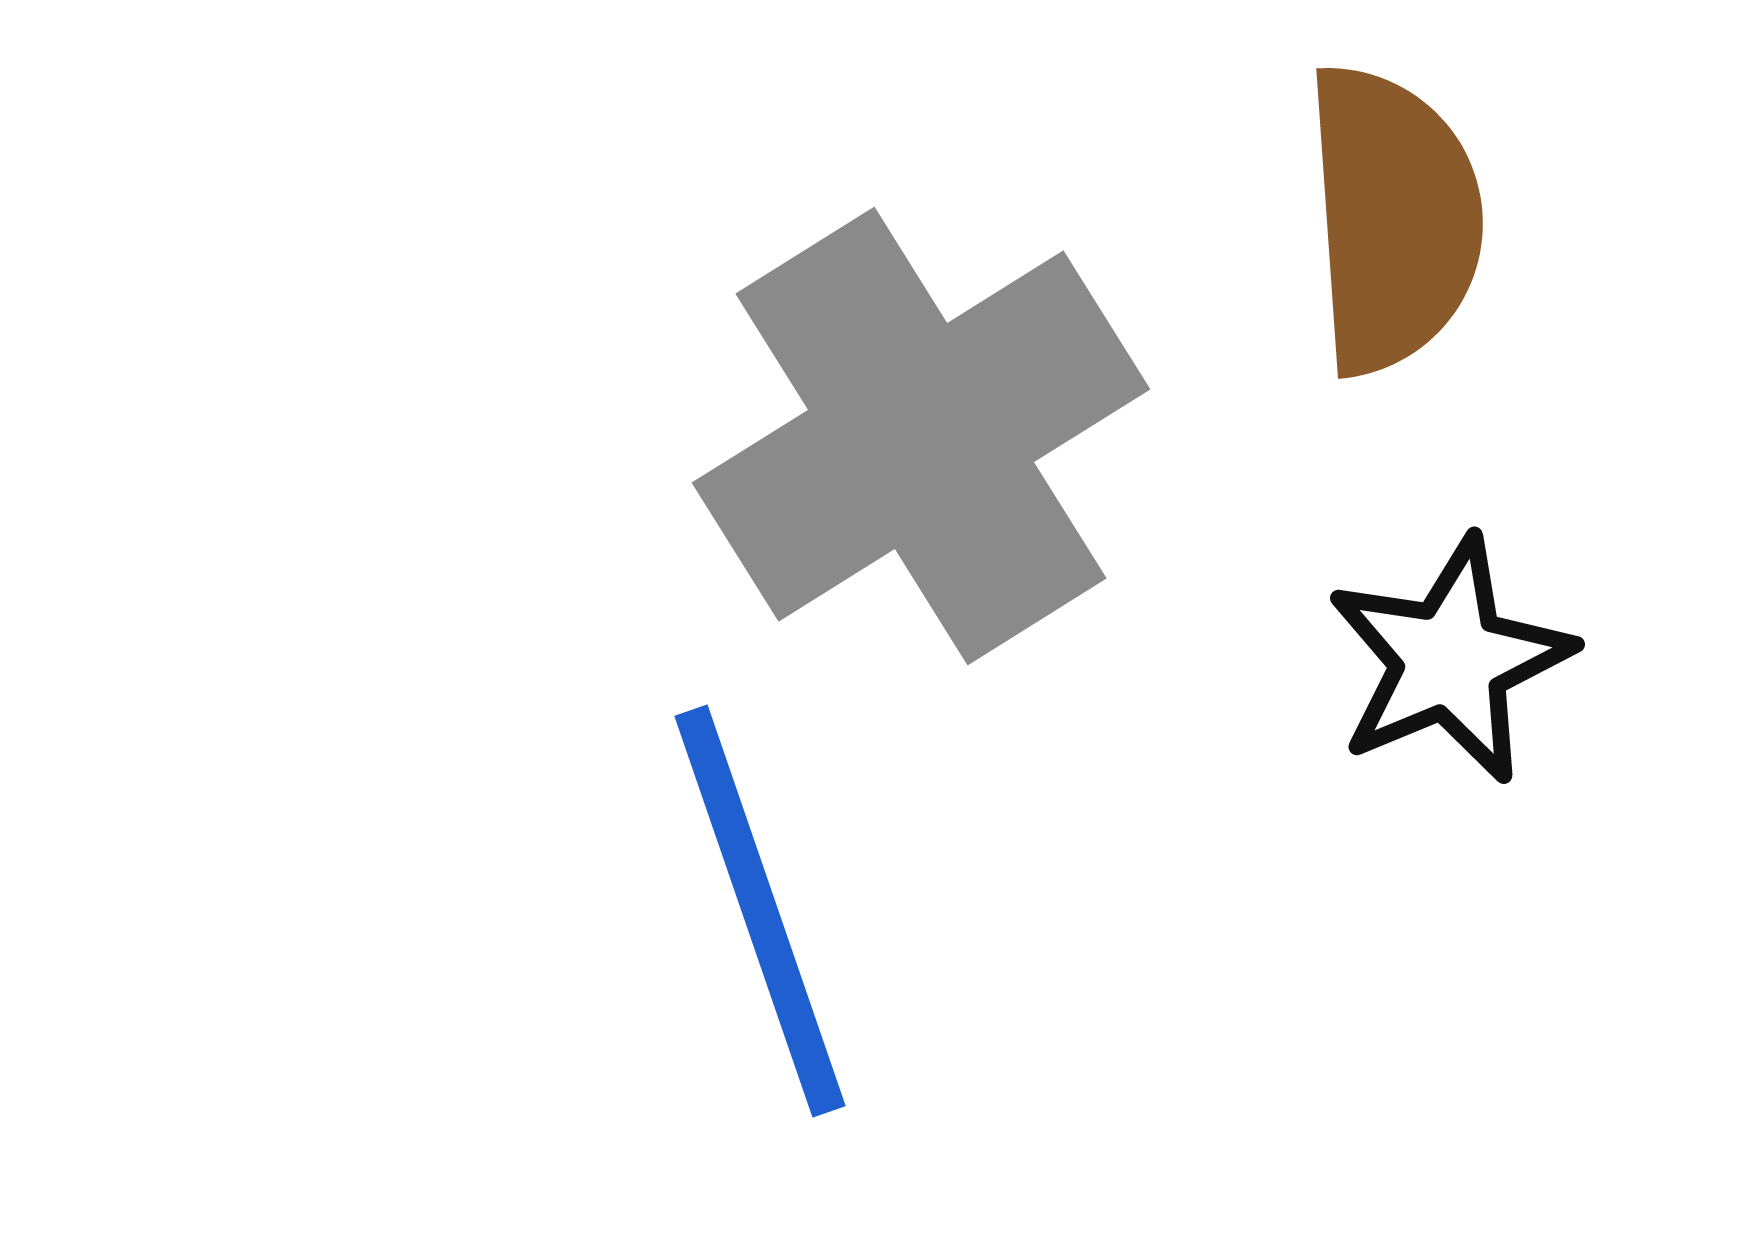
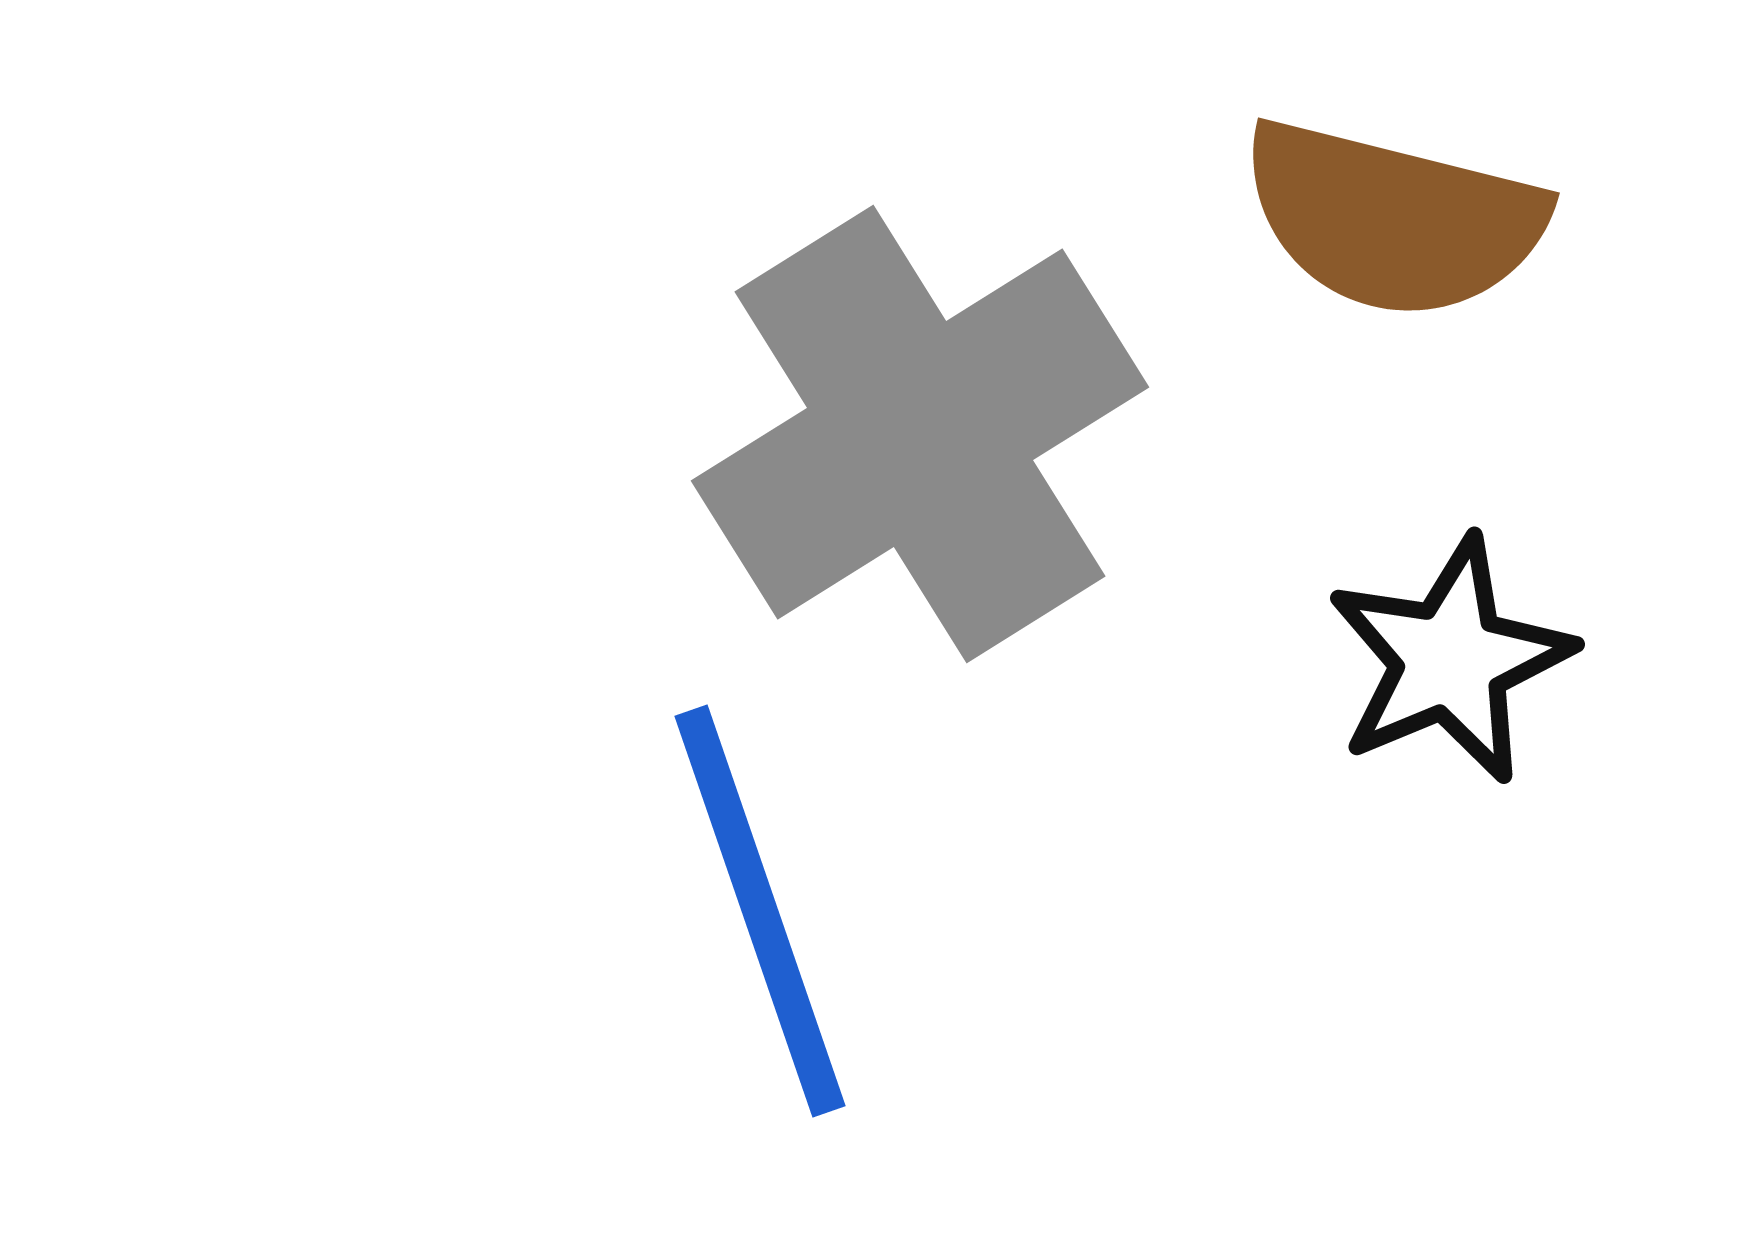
brown semicircle: rotated 108 degrees clockwise
gray cross: moved 1 px left, 2 px up
